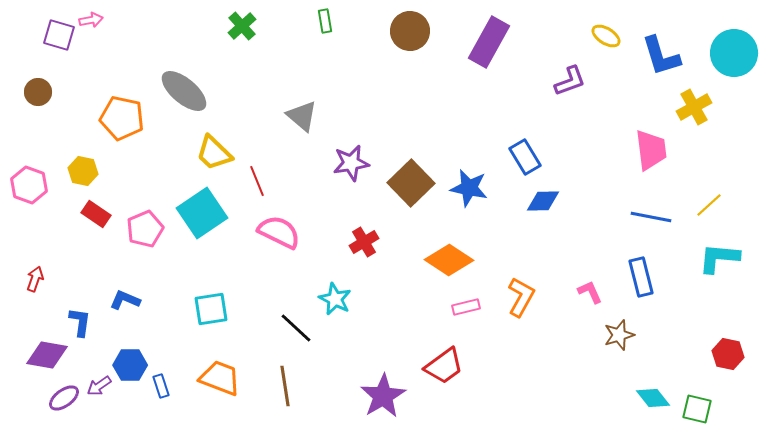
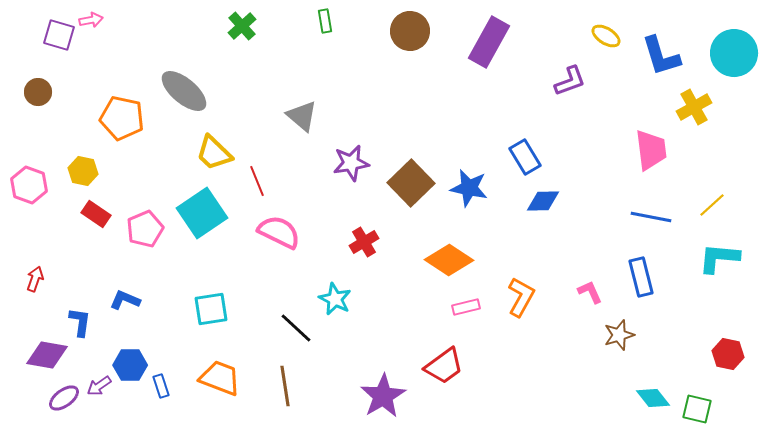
yellow line at (709, 205): moved 3 px right
